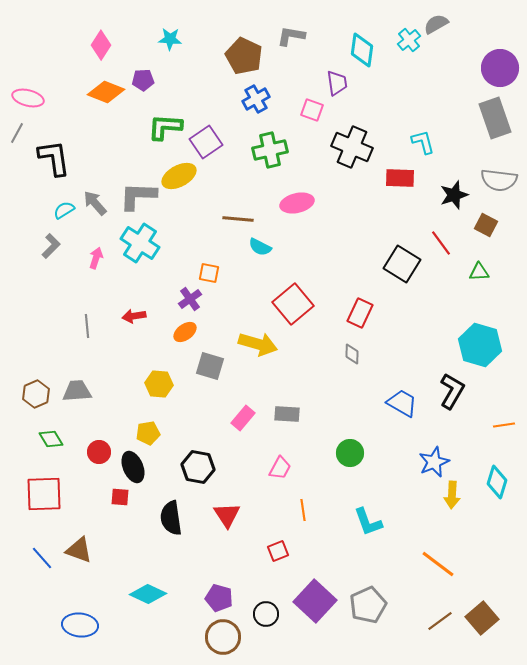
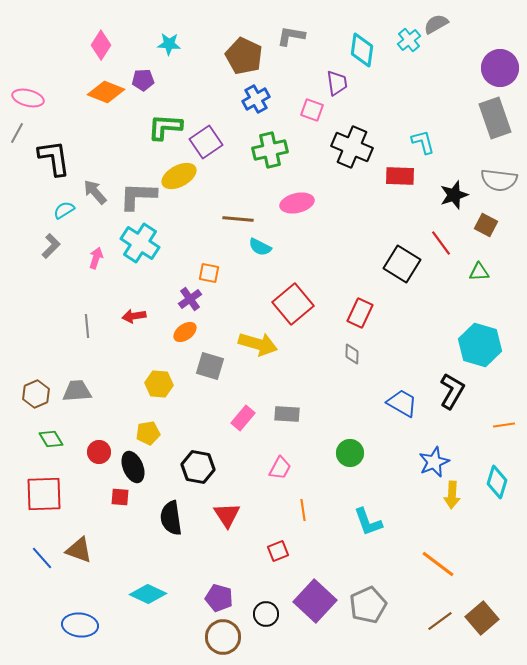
cyan star at (170, 39): moved 1 px left, 5 px down
red rectangle at (400, 178): moved 2 px up
gray arrow at (95, 203): moved 11 px up
